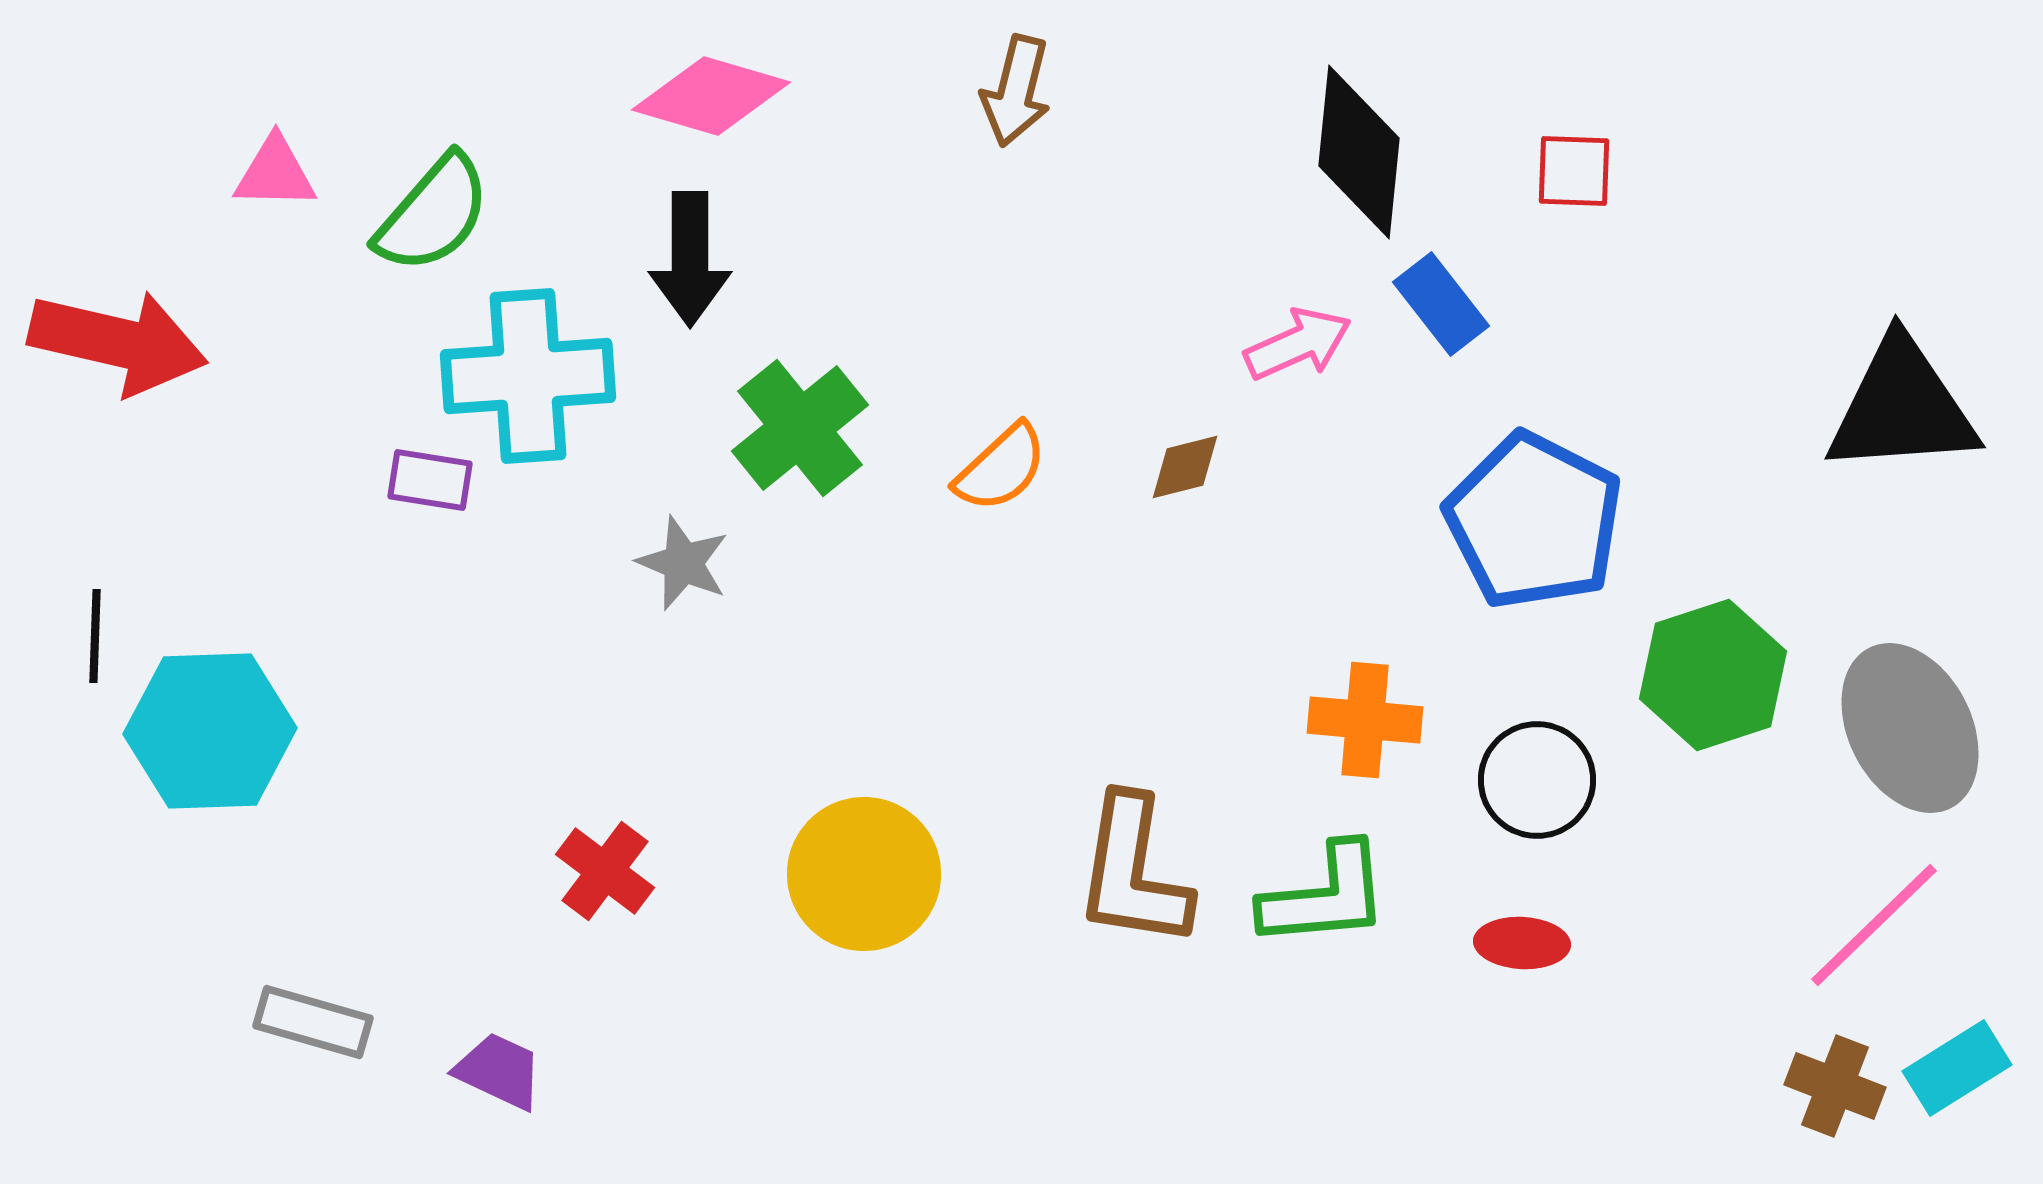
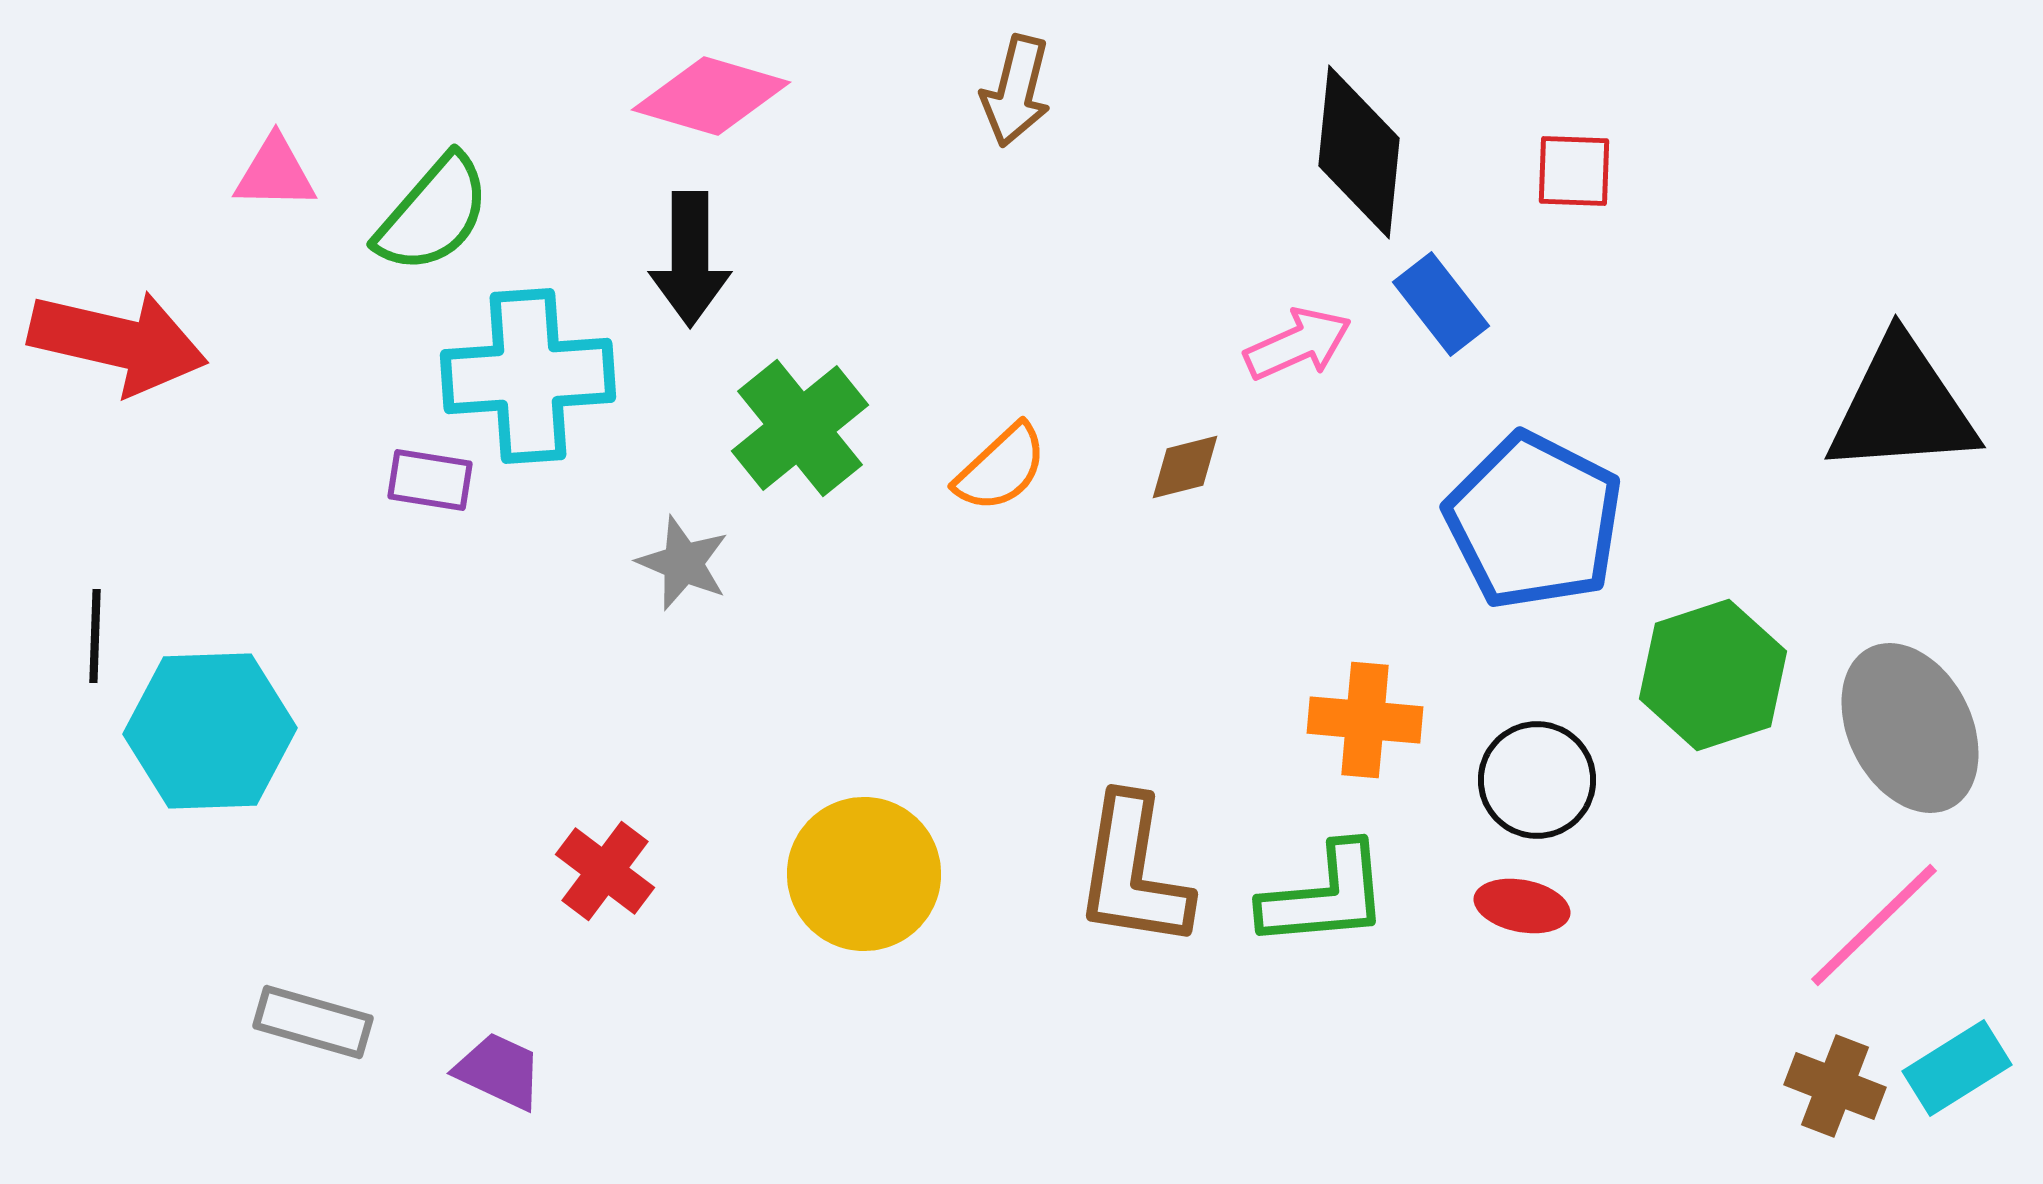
red ellipse: moved 37 px up; rotated 8 degrees clockwise
